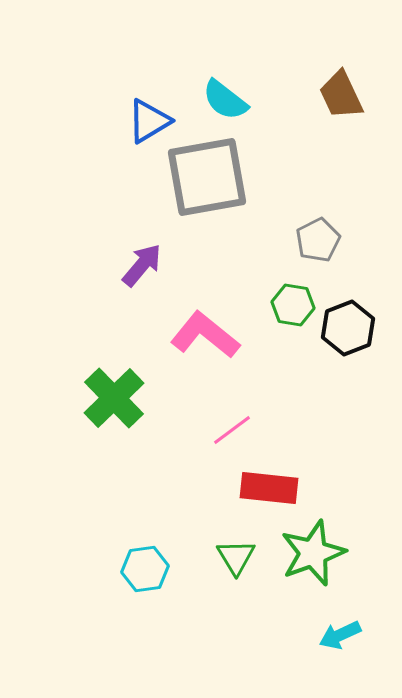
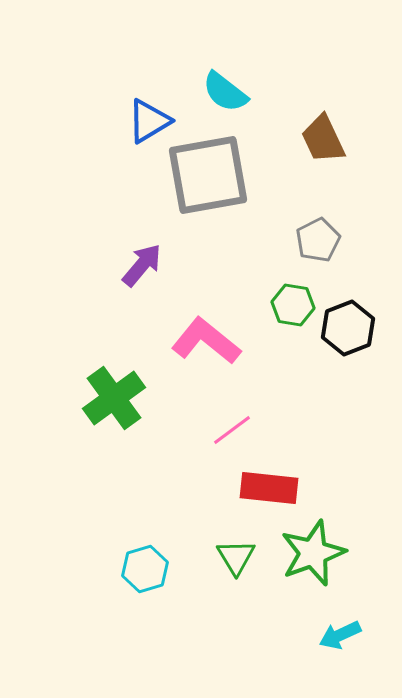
brown trapezoid: moved 18 px left, 44 px down
cyan semicircle: moved 8 px up
gray square: moved 1 px right, 2 px up
pink L-shape: moved 1 px right, 6 px down
green cross: rotated 8 degrees clockwise
cyan hexagon: rotated 9 degrees counterclockwise
